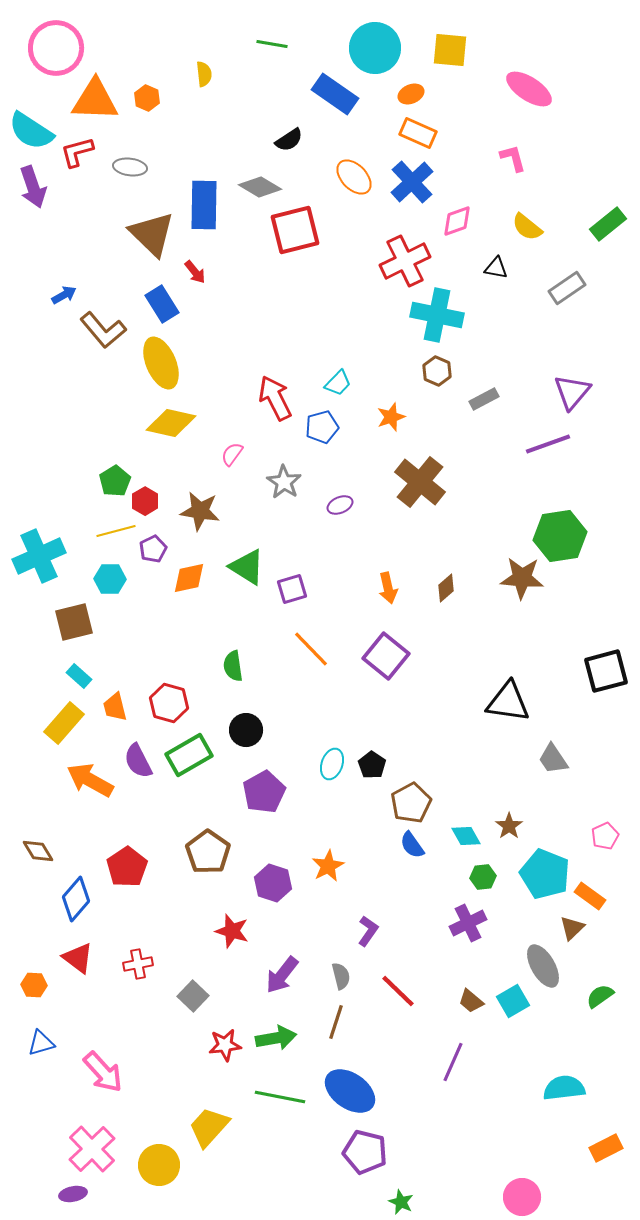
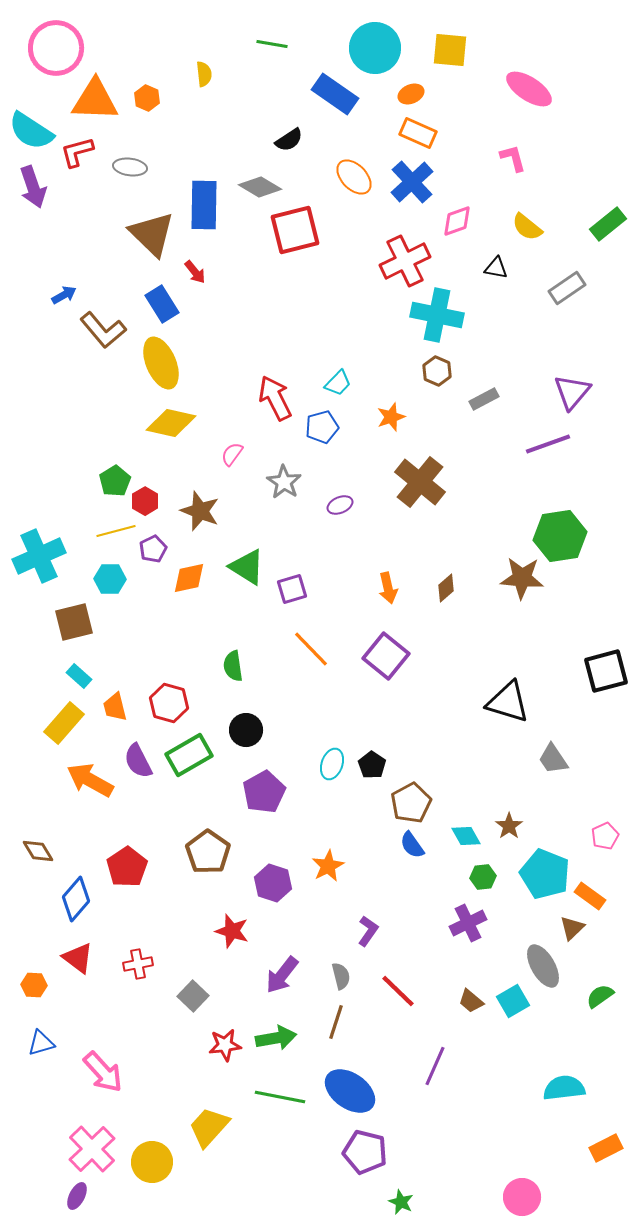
brown star at (200, 511): rotated 12 degrees clockwise
black triangle at (508, 702): rotated 9 degrees clockwise
purple line at (453, 1062): moved 18 px left, 4 px down
yellow circle at (159, 1165): moved 7 px left, 3 px up
purple ellipse at (73, 1194): moved 4 px right, 2 px down; rotated 52 degrees counterclockwise
